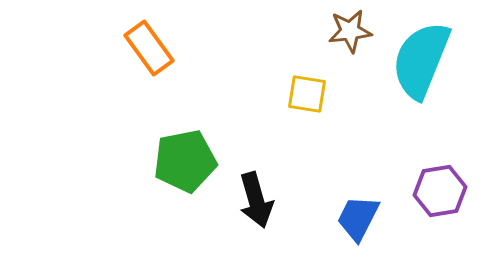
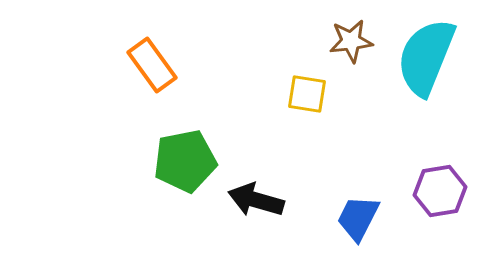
brown star: moved 1 px right, 10 px down
orange rectangle: moved 3 px right, 17 px down
cyan semicircle: moved 5 px right, 3 px up
black arrow: rotated 122 degrees clockwise
